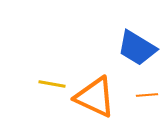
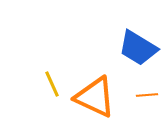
blue trapezoid: moved 1 px right
yellow line: rotated 56 degrees clockwise
